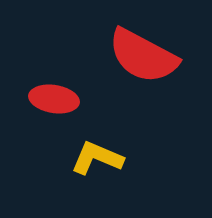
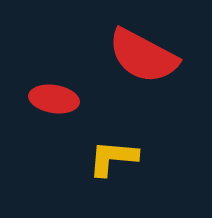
yellow L-shape: moved 16 px right; rotated 18 degrees counterclockwise
